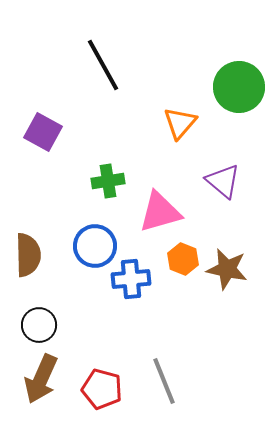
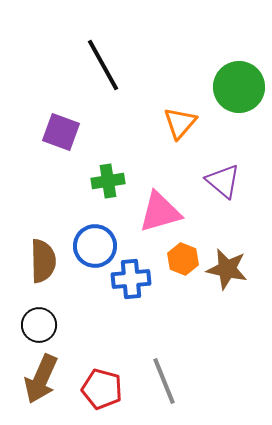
purple square: moved 18 px right; rotated 9 degrees counterclockwise
brown semicircle: moved 15 px right, 6 px down
